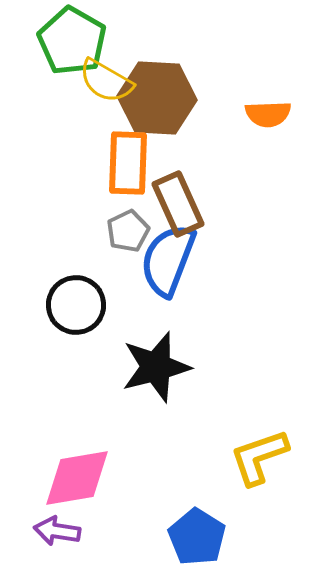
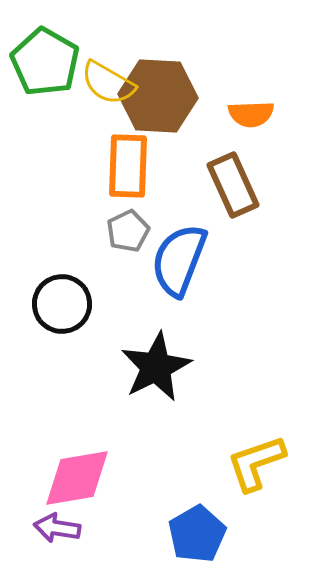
green pentagon: moved 27 px left, 21 px down
yellow semicircle: moved 2 px right, 2 px down
brown hexagon: moved 1 px right, 2 px up
orange semicircle: moved 17 px left
orange rectangle: moved 3 px down
brown rectangle: moved 55 px right, 19 px up
blue semicircle: moved 11 px right
black circle: moved 14 px left, 1 px up
black star: rotated 12 degrees counterclockwise
yellow L-shape: moved 3 px left, 6 px down
purple arrow: moved 3 px up
blue pentagon: moved 3 px up; rotated 10 degrees clockwise
